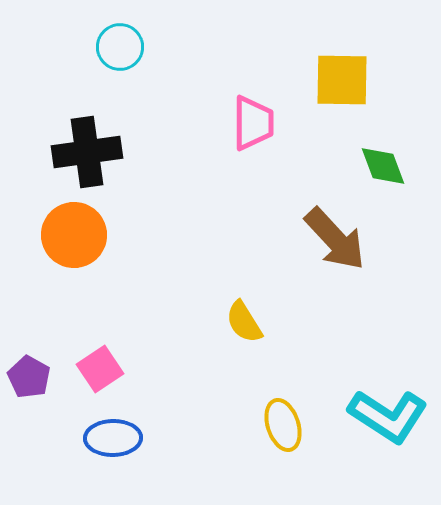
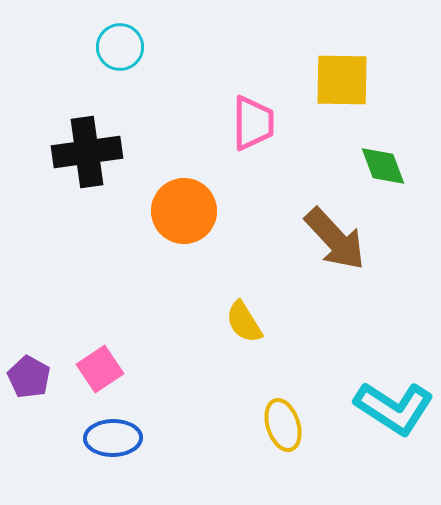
orange circle: moved 110 px right, 24 px up
cyan L-shape: moved 6 px right, 8 px up
